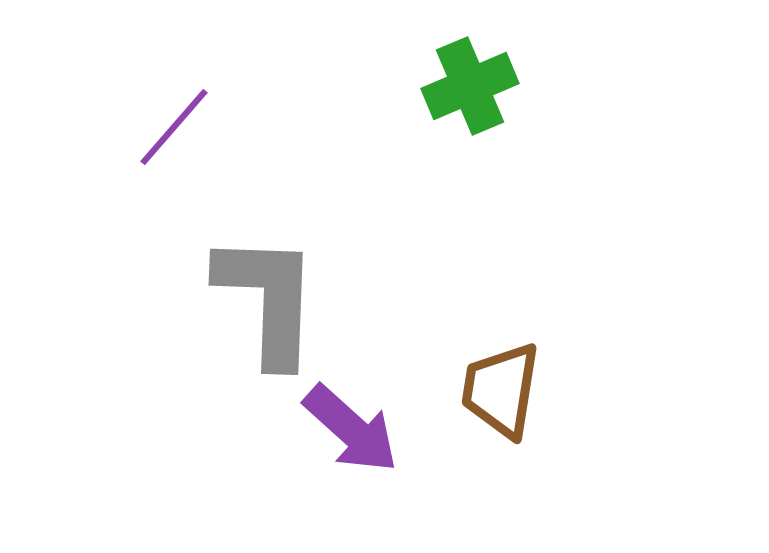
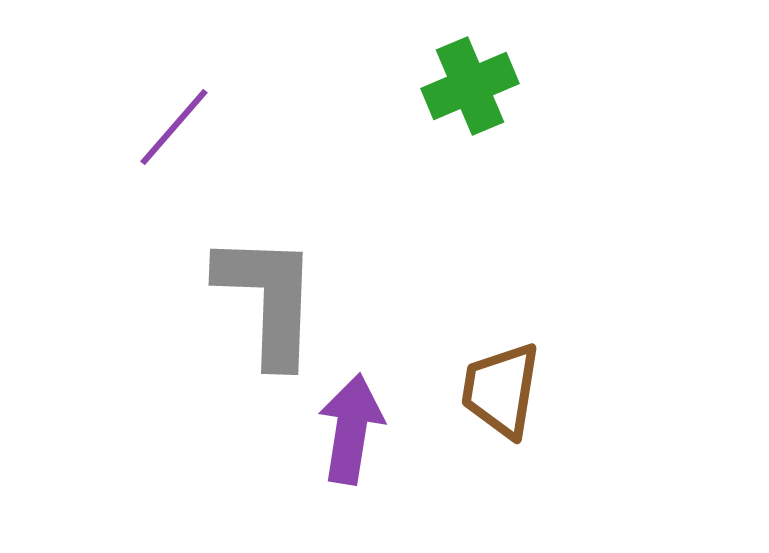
purple arrow: rotated 123 degrees counterclockwise
